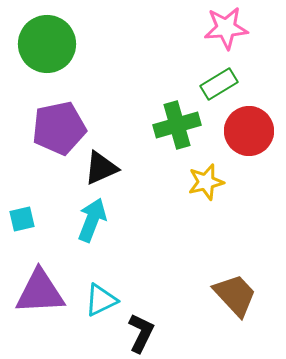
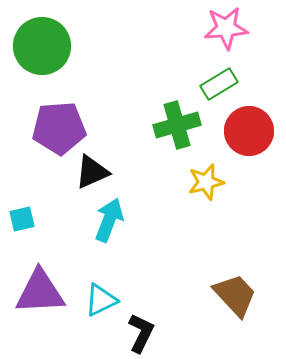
green circle: moved 5 px left, 2 px down
purple pentagon: rotated 8 degrees clockwise
black triangle: moved 9 px left, 4 px down
cyan arrow: moved 17 px right
